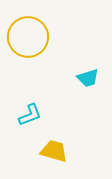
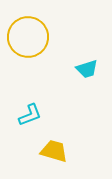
cyan trapezoid: moved 1 px left, 9 px up
